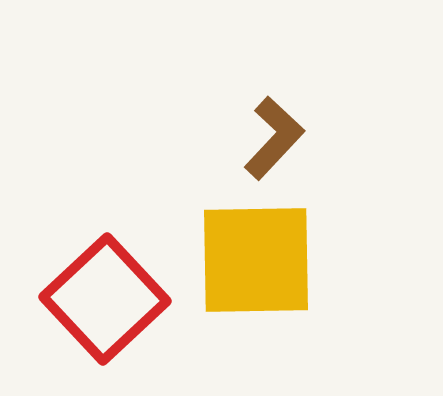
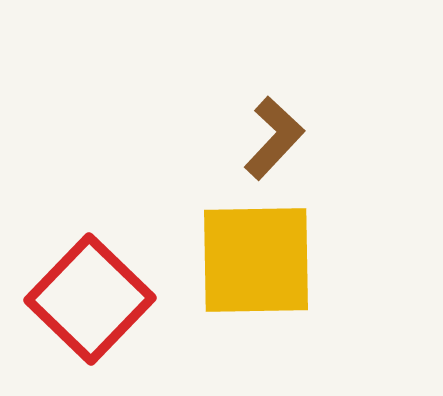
red square: moved 15 px left; rotated 3 degrees counterclockwise
